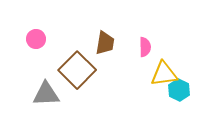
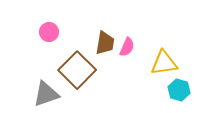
pink circle: moved 13 px right, 7 px up
pink semicircle: moved 18 px left; rotated 24 degrees clockwise
yellow triangle: moved 11 px up
cyan hexagon: rotated 10 degrees counterclockwise
gray triangle: rotated 16 degrees counterclockwise
